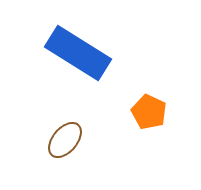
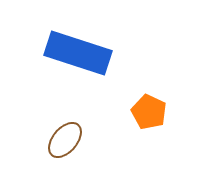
blue rectangle: rotated 14 degrees counterclockwise
